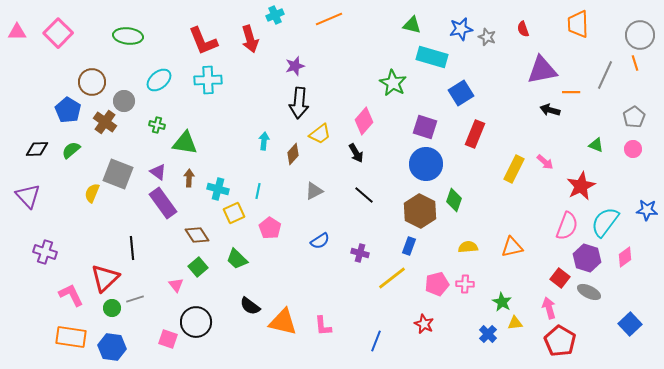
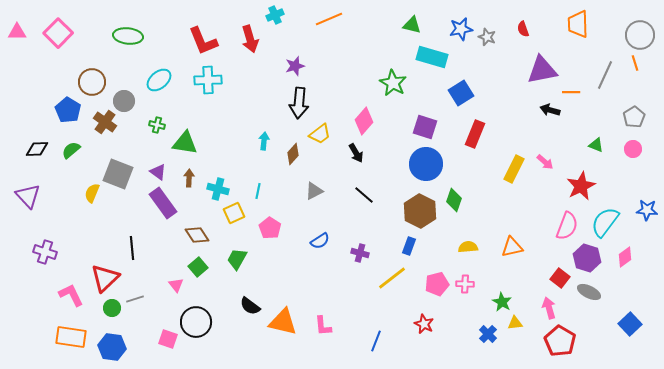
green trapezoid at (237, 259): rotated 75 degrees clockwise
